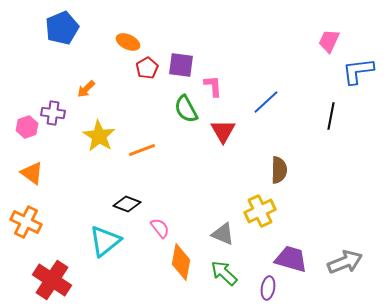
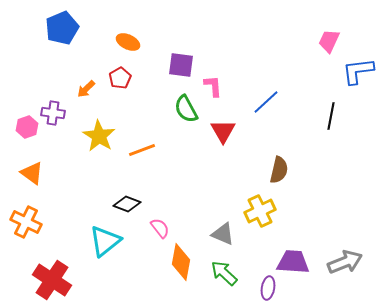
red pentagon: moved 27 px left, 10 px down
brown semicircle: rotated 12 degrees clockwise
purple trapezoid: moved 2 px right, 3 px down; rotated 12 degrees counterclockwise
